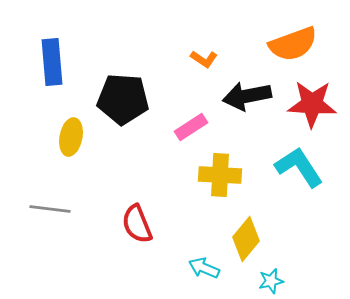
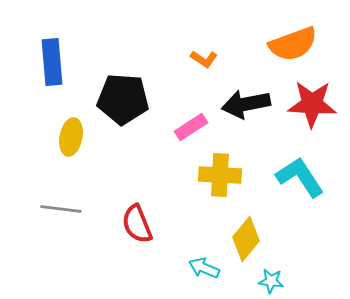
black arrow: moved 1 px left, 8 px down
cyan L-shape: moved 1 px right, 10 px down
gray line: moved 11 px right
cyan star: rotated 20 degrees clockwise
